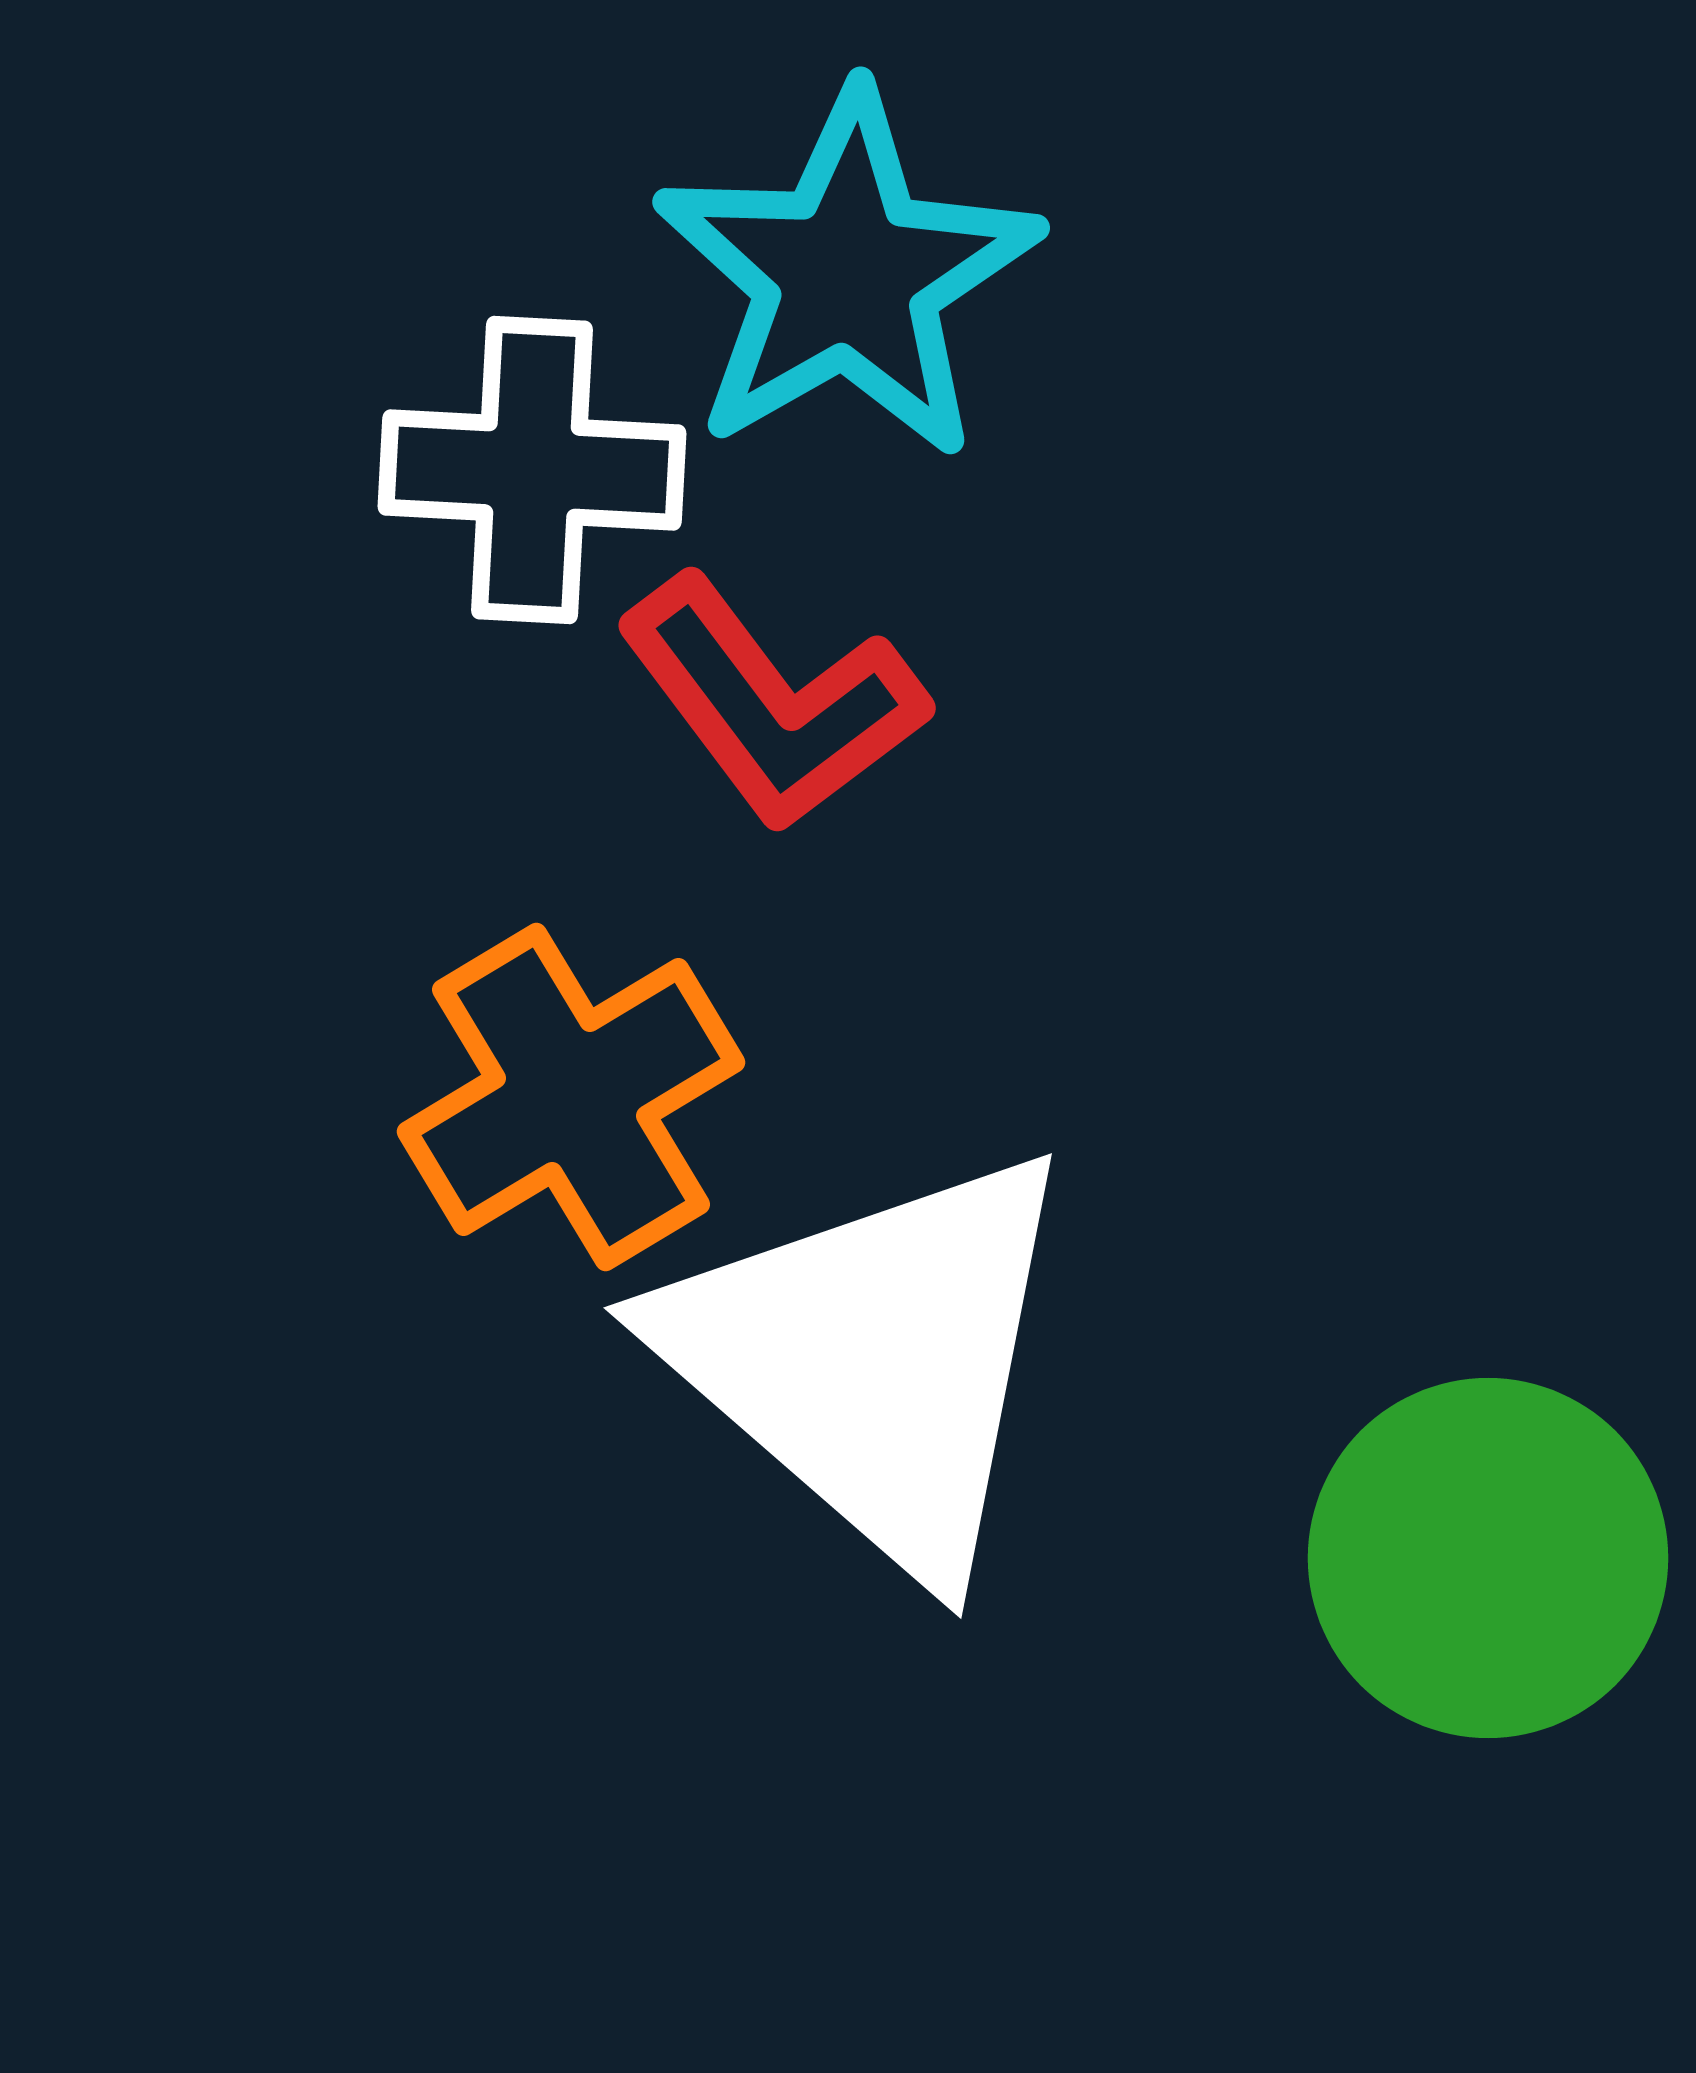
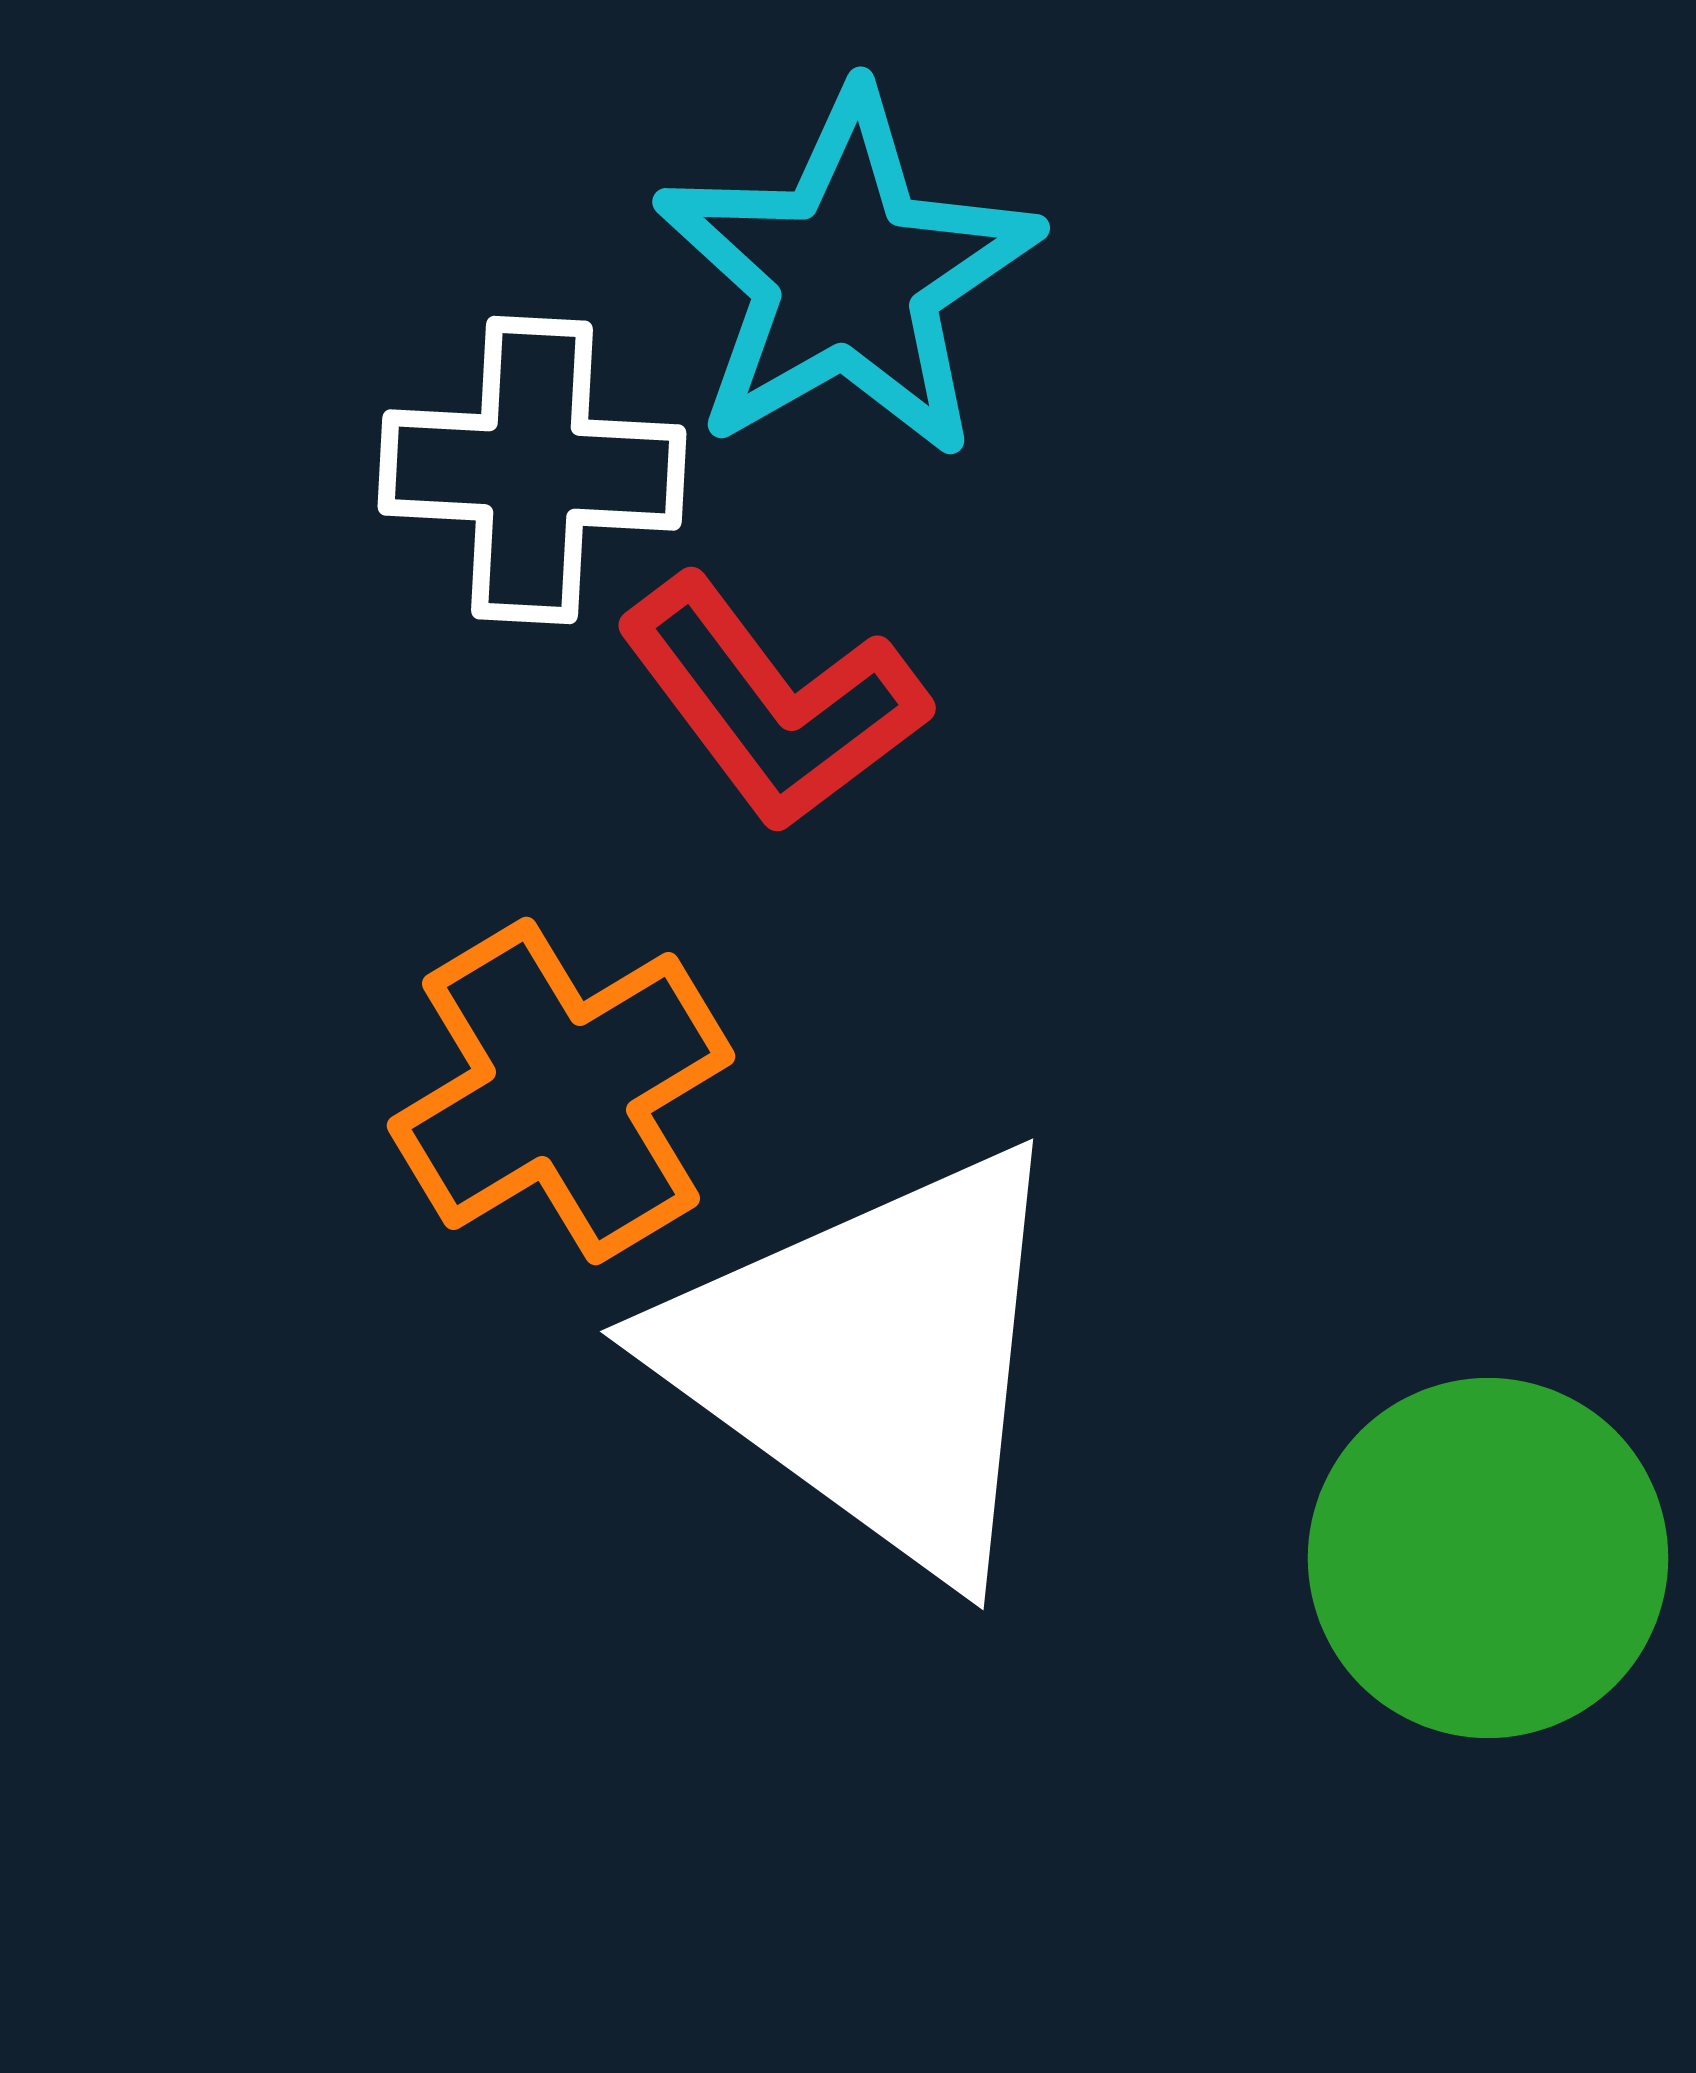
orange cross: moved 10 px left, 6 px up
white triangle: rotated 5 degrees counterclockwise
